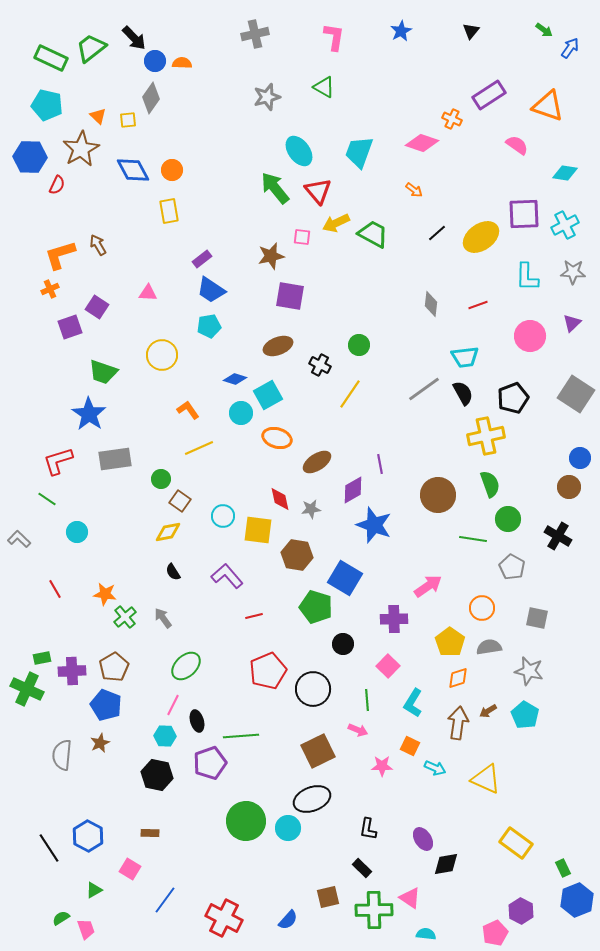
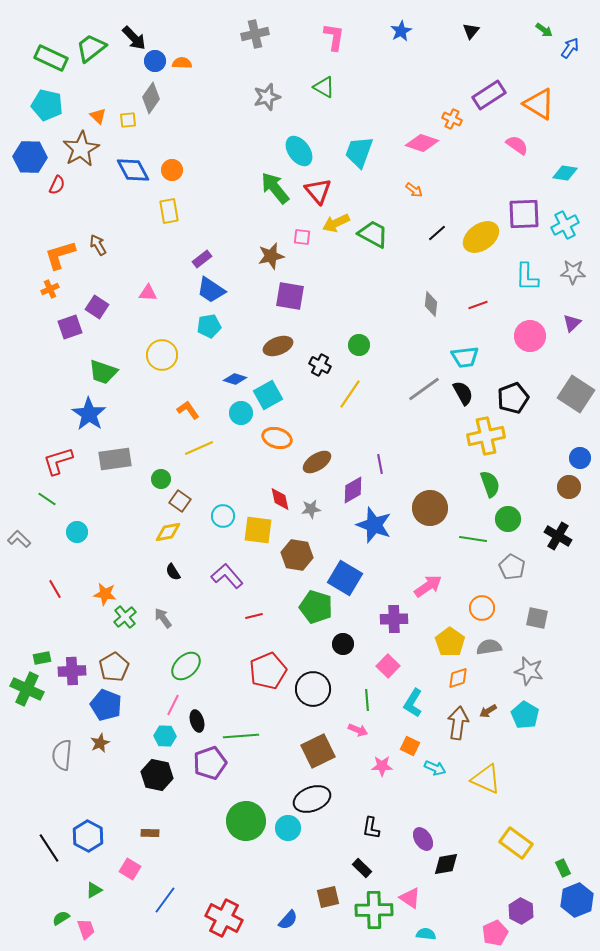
orange triangle at (548, 106): moved 9 px left, 2 px up; rotated 12 degrees clockwise
brown circle at (438, 495): moved 8 px left, 13 px down
black L-shape at (368, 829): moved 3 px right, 1 px up
